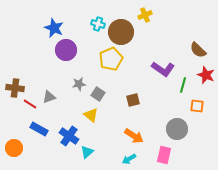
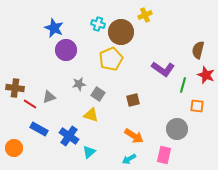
brown semicircle: rotated 60 degrees clockwise
yellow triangle: rotated 21 degrees counterclockwise
cyan triangle: moved 2 px right
